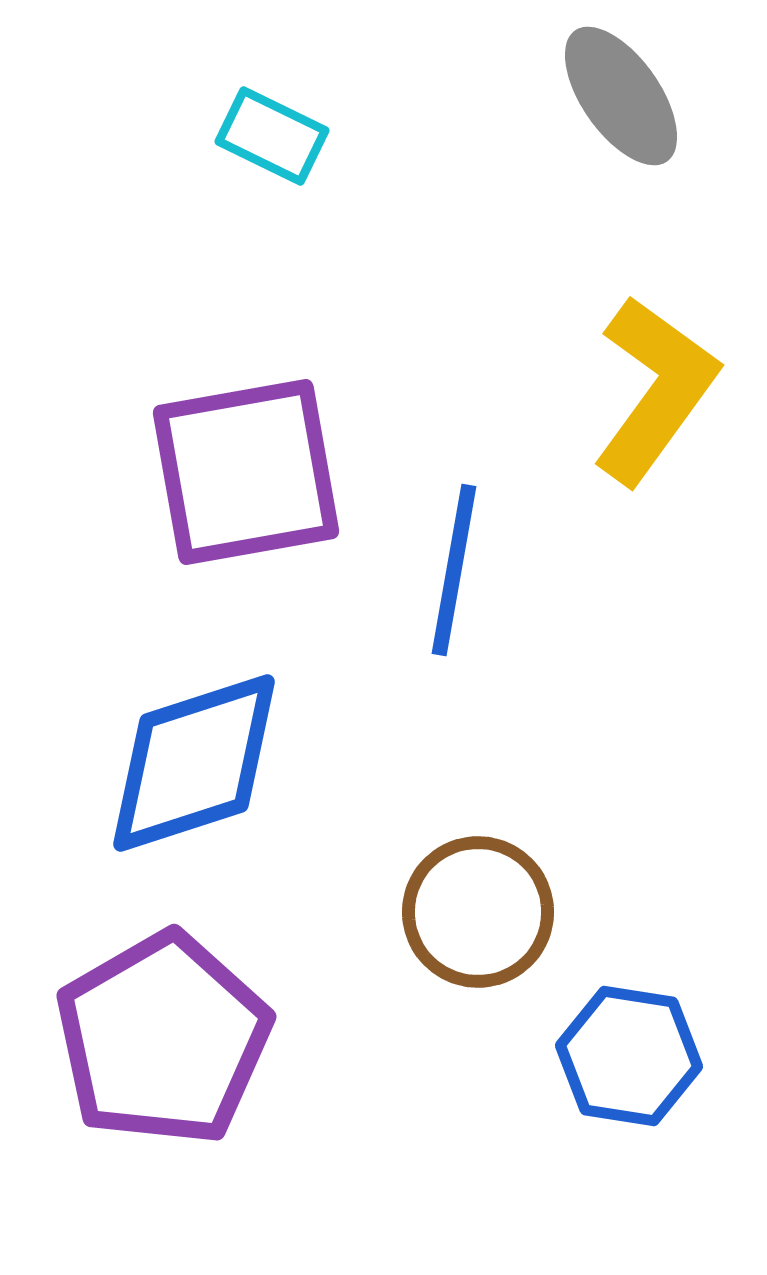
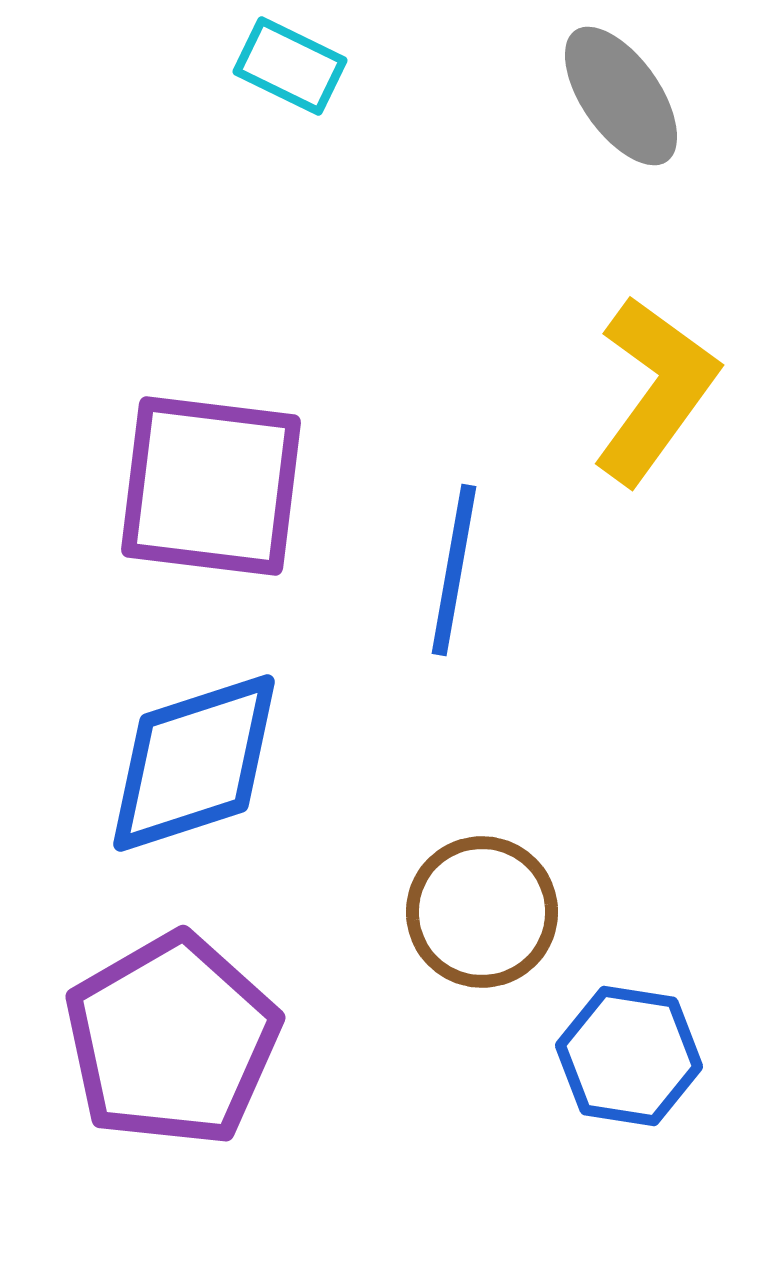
cyan rectangle: moved 18 px right, 70 px up
purple square: moved 35 px left, 14 px down; rotated 17 degrees clockwise
brown circle: moved 4 px right
purple pentagon: moved 9 px right, 1 px down
